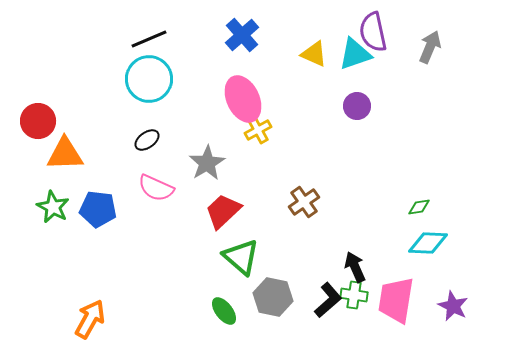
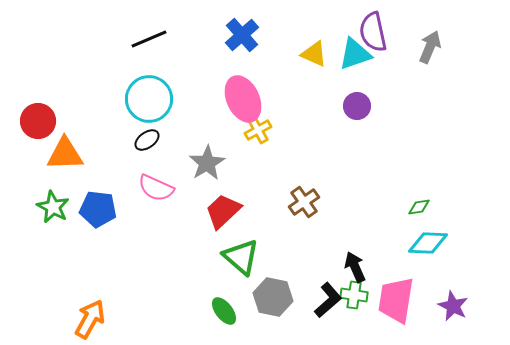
cyan circle: moved 20 px down
